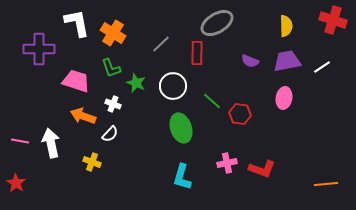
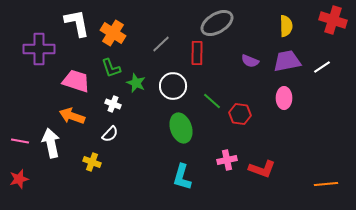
pink ellipse: rotated 10 degrees counterclockwise
orange arrow: moved 11 px left
pink cross: moved 3 px up
red star: moved 3 px right, 4 px up; rotated 24 degrees clockwise
